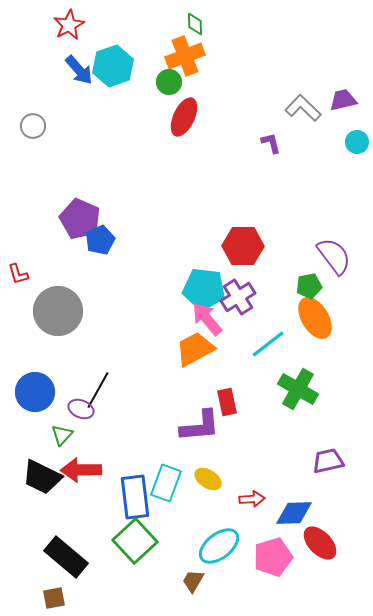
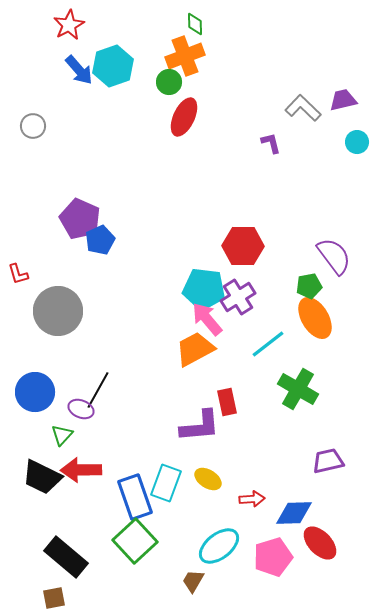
blue rectangle at (135, 497): rotated 12 degrees counterclockwise
